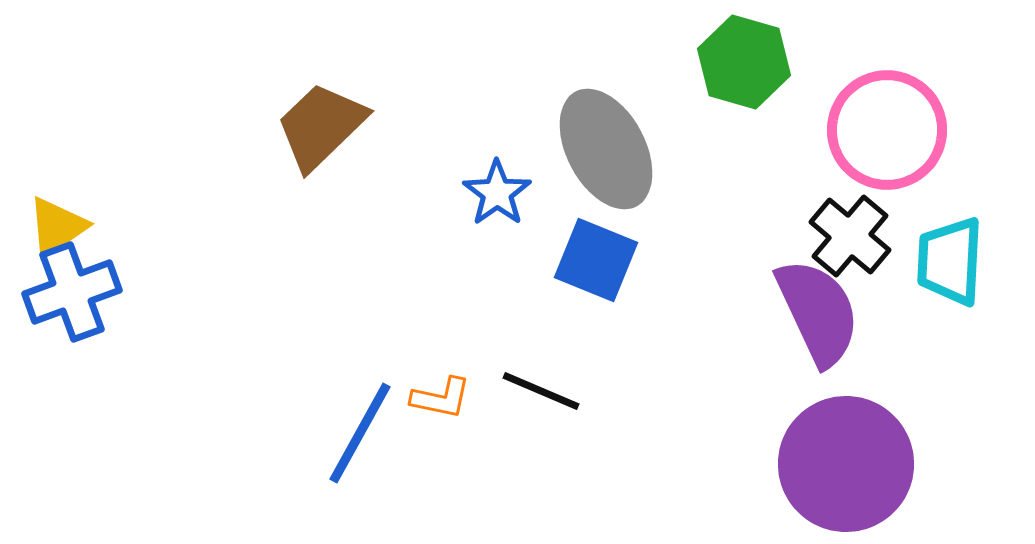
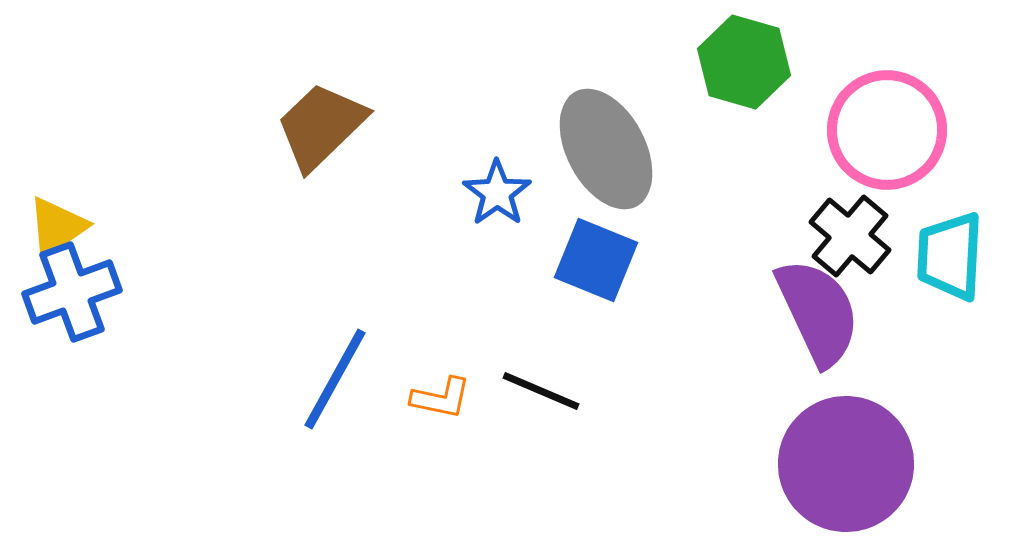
cyan trapezoid: moved 5 px up
blue line: moved 25 px left, 54 px up
